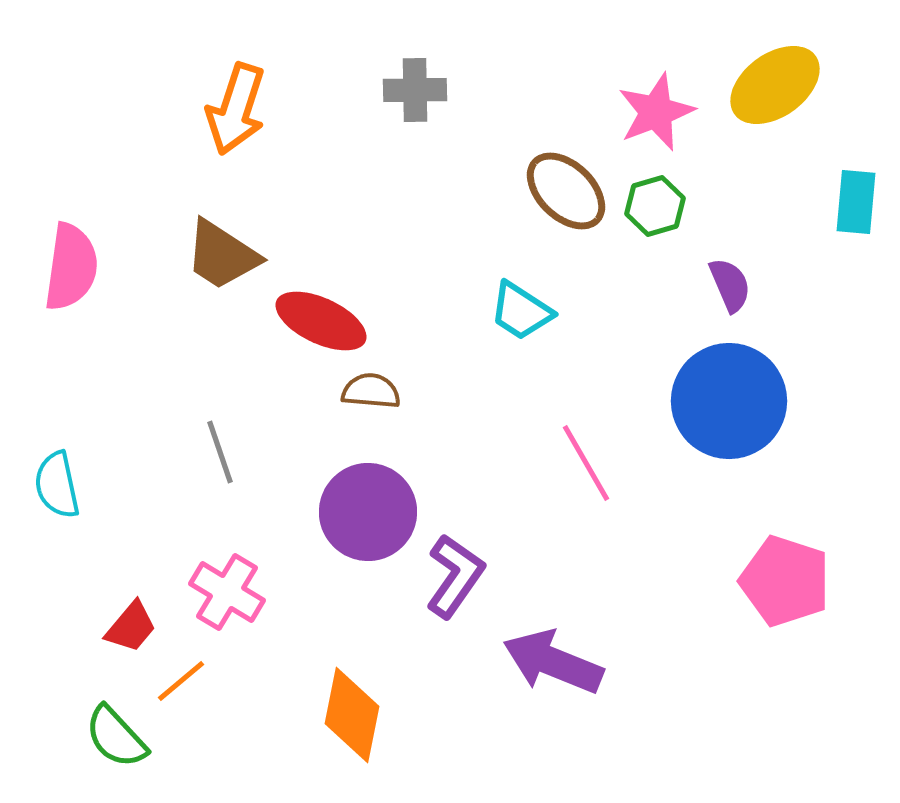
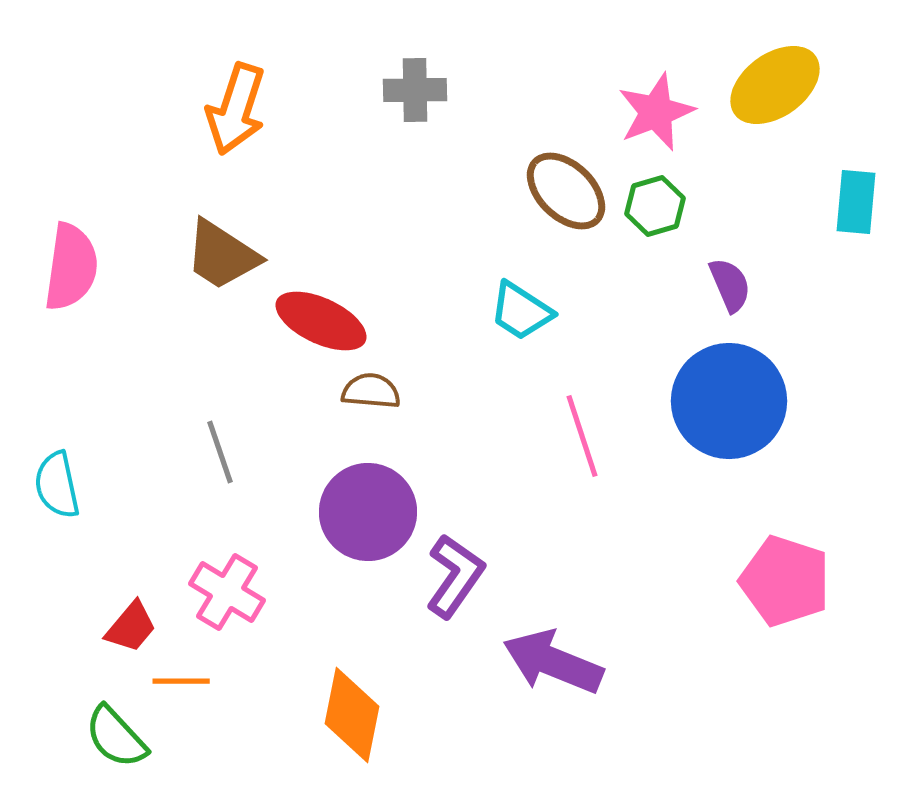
pink line: moved 4 px left, 27 px up; rotated 12 degrees clockwise
orange line: rotated 40 degrees clockwise
